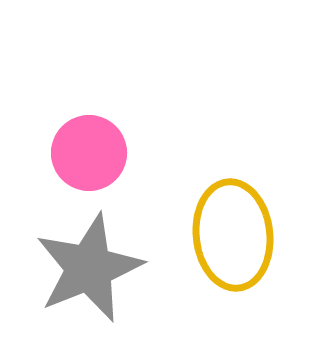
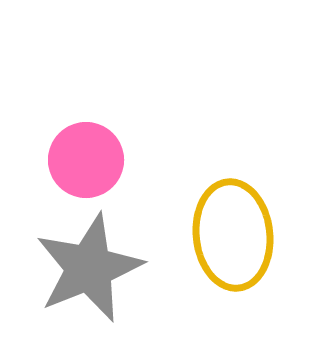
pink circle: moved 3 px left, 7 px down
